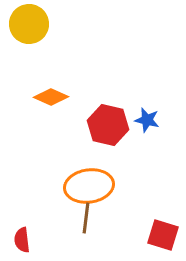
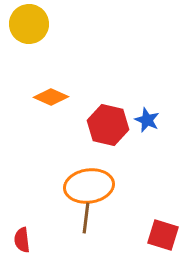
blue star: rotated 10 degrees clockwise
